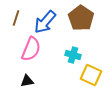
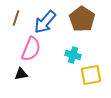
brown pentagon: moved 1 px right, 1 px down
yellow square: rotated 35 degrees counterclockwise
black triangle: moved 6 px left, 7 px up
